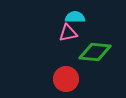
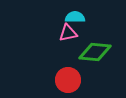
red circle: moved 2 px right, 1 px down
